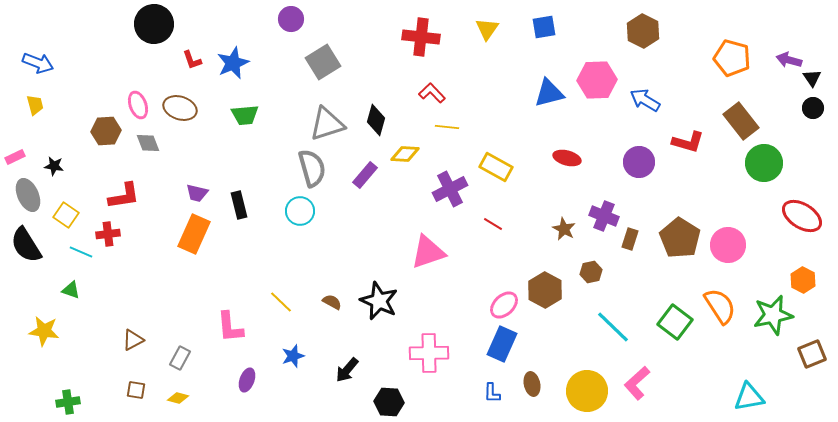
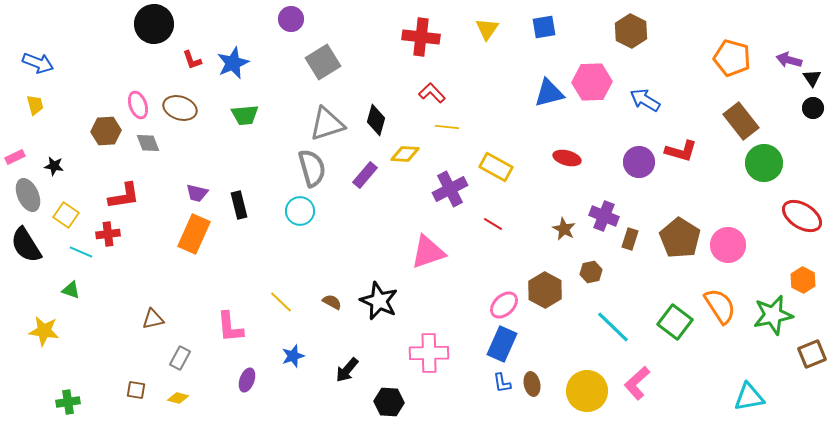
brown hexagon at (643, 31): moved 12 px left
pink hexagon at (597, 80): moved 5 px left, 2 px down
red L-shape at (688, 142): moved 7 px left, 9 px down
brown triangle at (133, 340): moved 20 px right, 21 px up; rotated 15 degrees clockwise
blue L-shape at (492, 393): moved 10 px right, 10 px up; rotated 10 degrees counterclockwise
